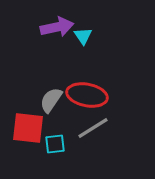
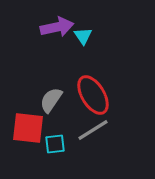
red ellipse: moved 6 px right; rotated 48 degrees clockwise
gray line: moved 2 px down
